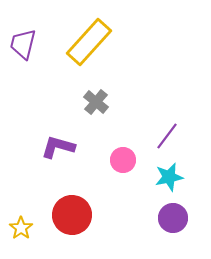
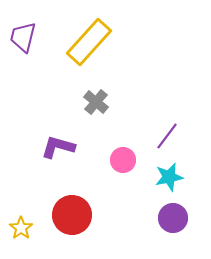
purple trapezoid: moved 7 px up
